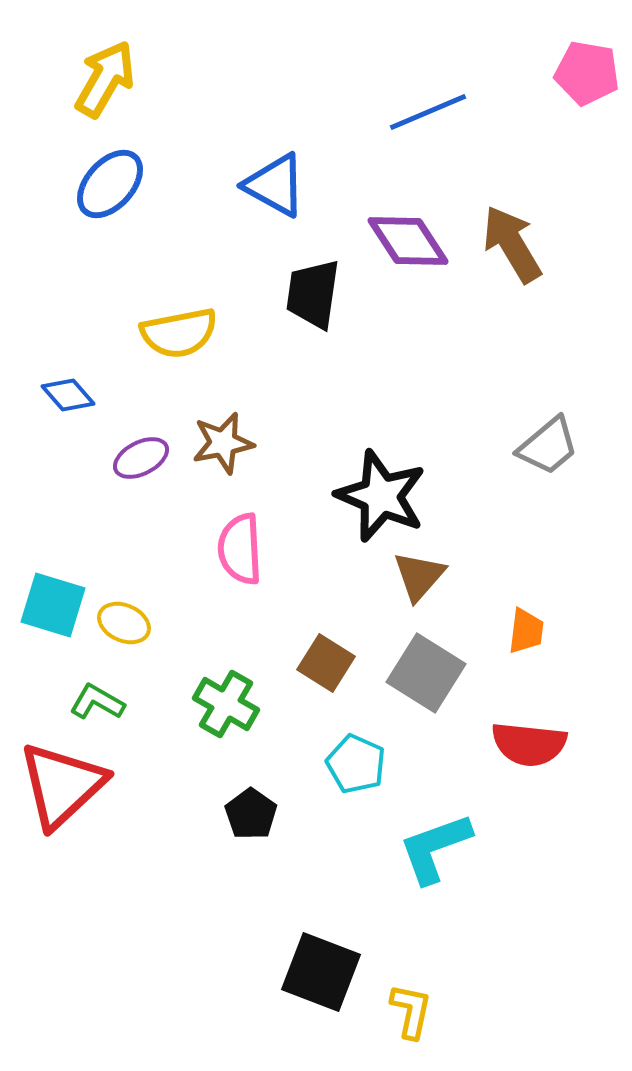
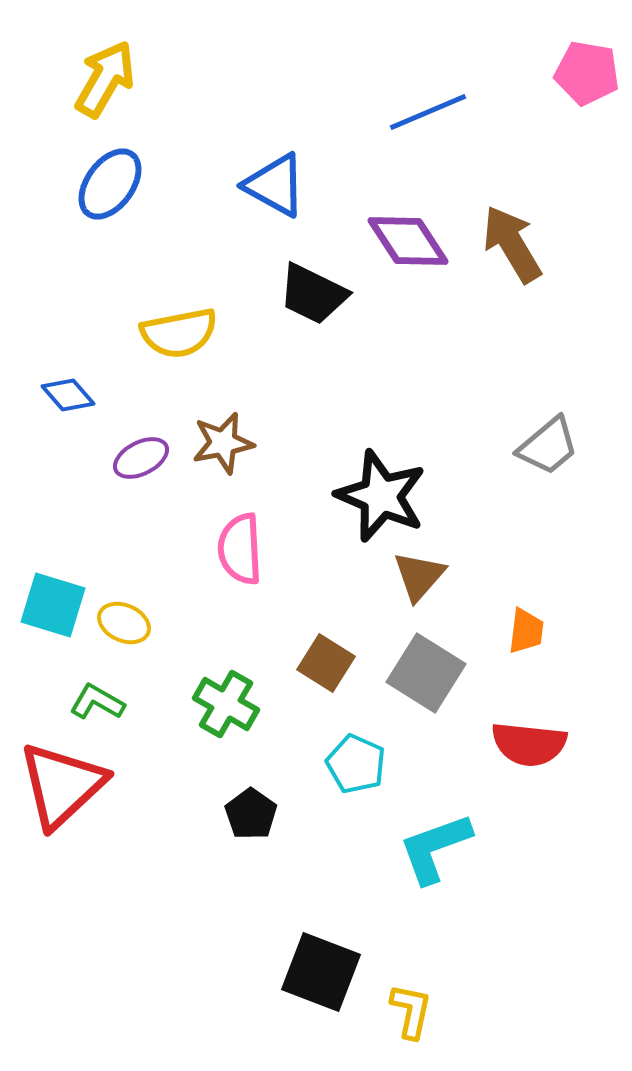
blue ellipse: rotated 6 degrees counterclockwise
black trapezoid: rotated 72 degrees counterclockwise
